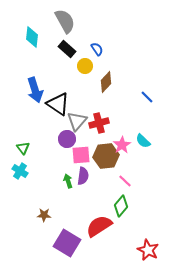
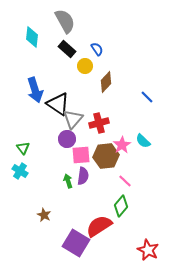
gray triangle: moved 4 px left, 2 px up
brown star: rotated 24 degrees clockwise
purple square: moved 9 px right
